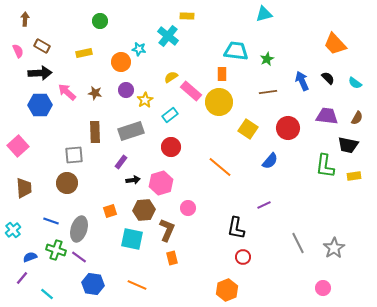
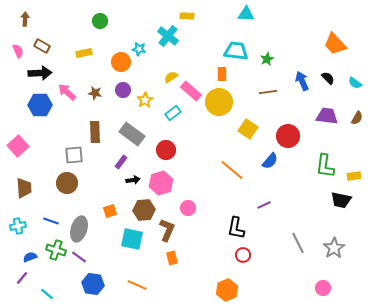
cyan triangle at (264, 14): moved 18 px left; rotated 18 degrees clockwise
purple circle at (126, 90): moved 3 px left
cyan rectangle at (170, 115): moved 3 px right, 2 px up
red circle at (288, 128): moved 8 px down
gray rectangle at (131, 131): moved 1 px right, 3 px down; rotated 55 degrees clockwise
black trapezoid at (348, 145): moved 7 px left, 55 px down
red circle at (171, 147): moved 5 px left, 3 px down
orange line at (220, 167): moved 12 px right, 3 px down
cyan cross at (13, 230): moved 5 px right, 4 px up; rotated 28 degrees clockwise
red circle at (243, 257): moved 2 px up
